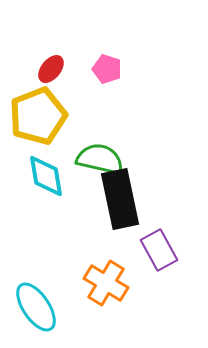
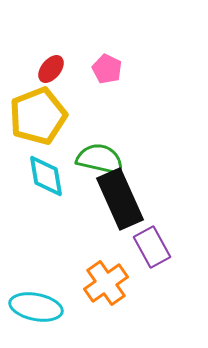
pink pentagon: rotated 8 degrees clockwise
black rectangle: rotated 12 degrees counterclockwise
purple rectangle: moved 7 px left, 3 px up
orange cross: rotated 24 degrees clockwise
cyan ellipse: rotated 45 degrees counterclockwise
